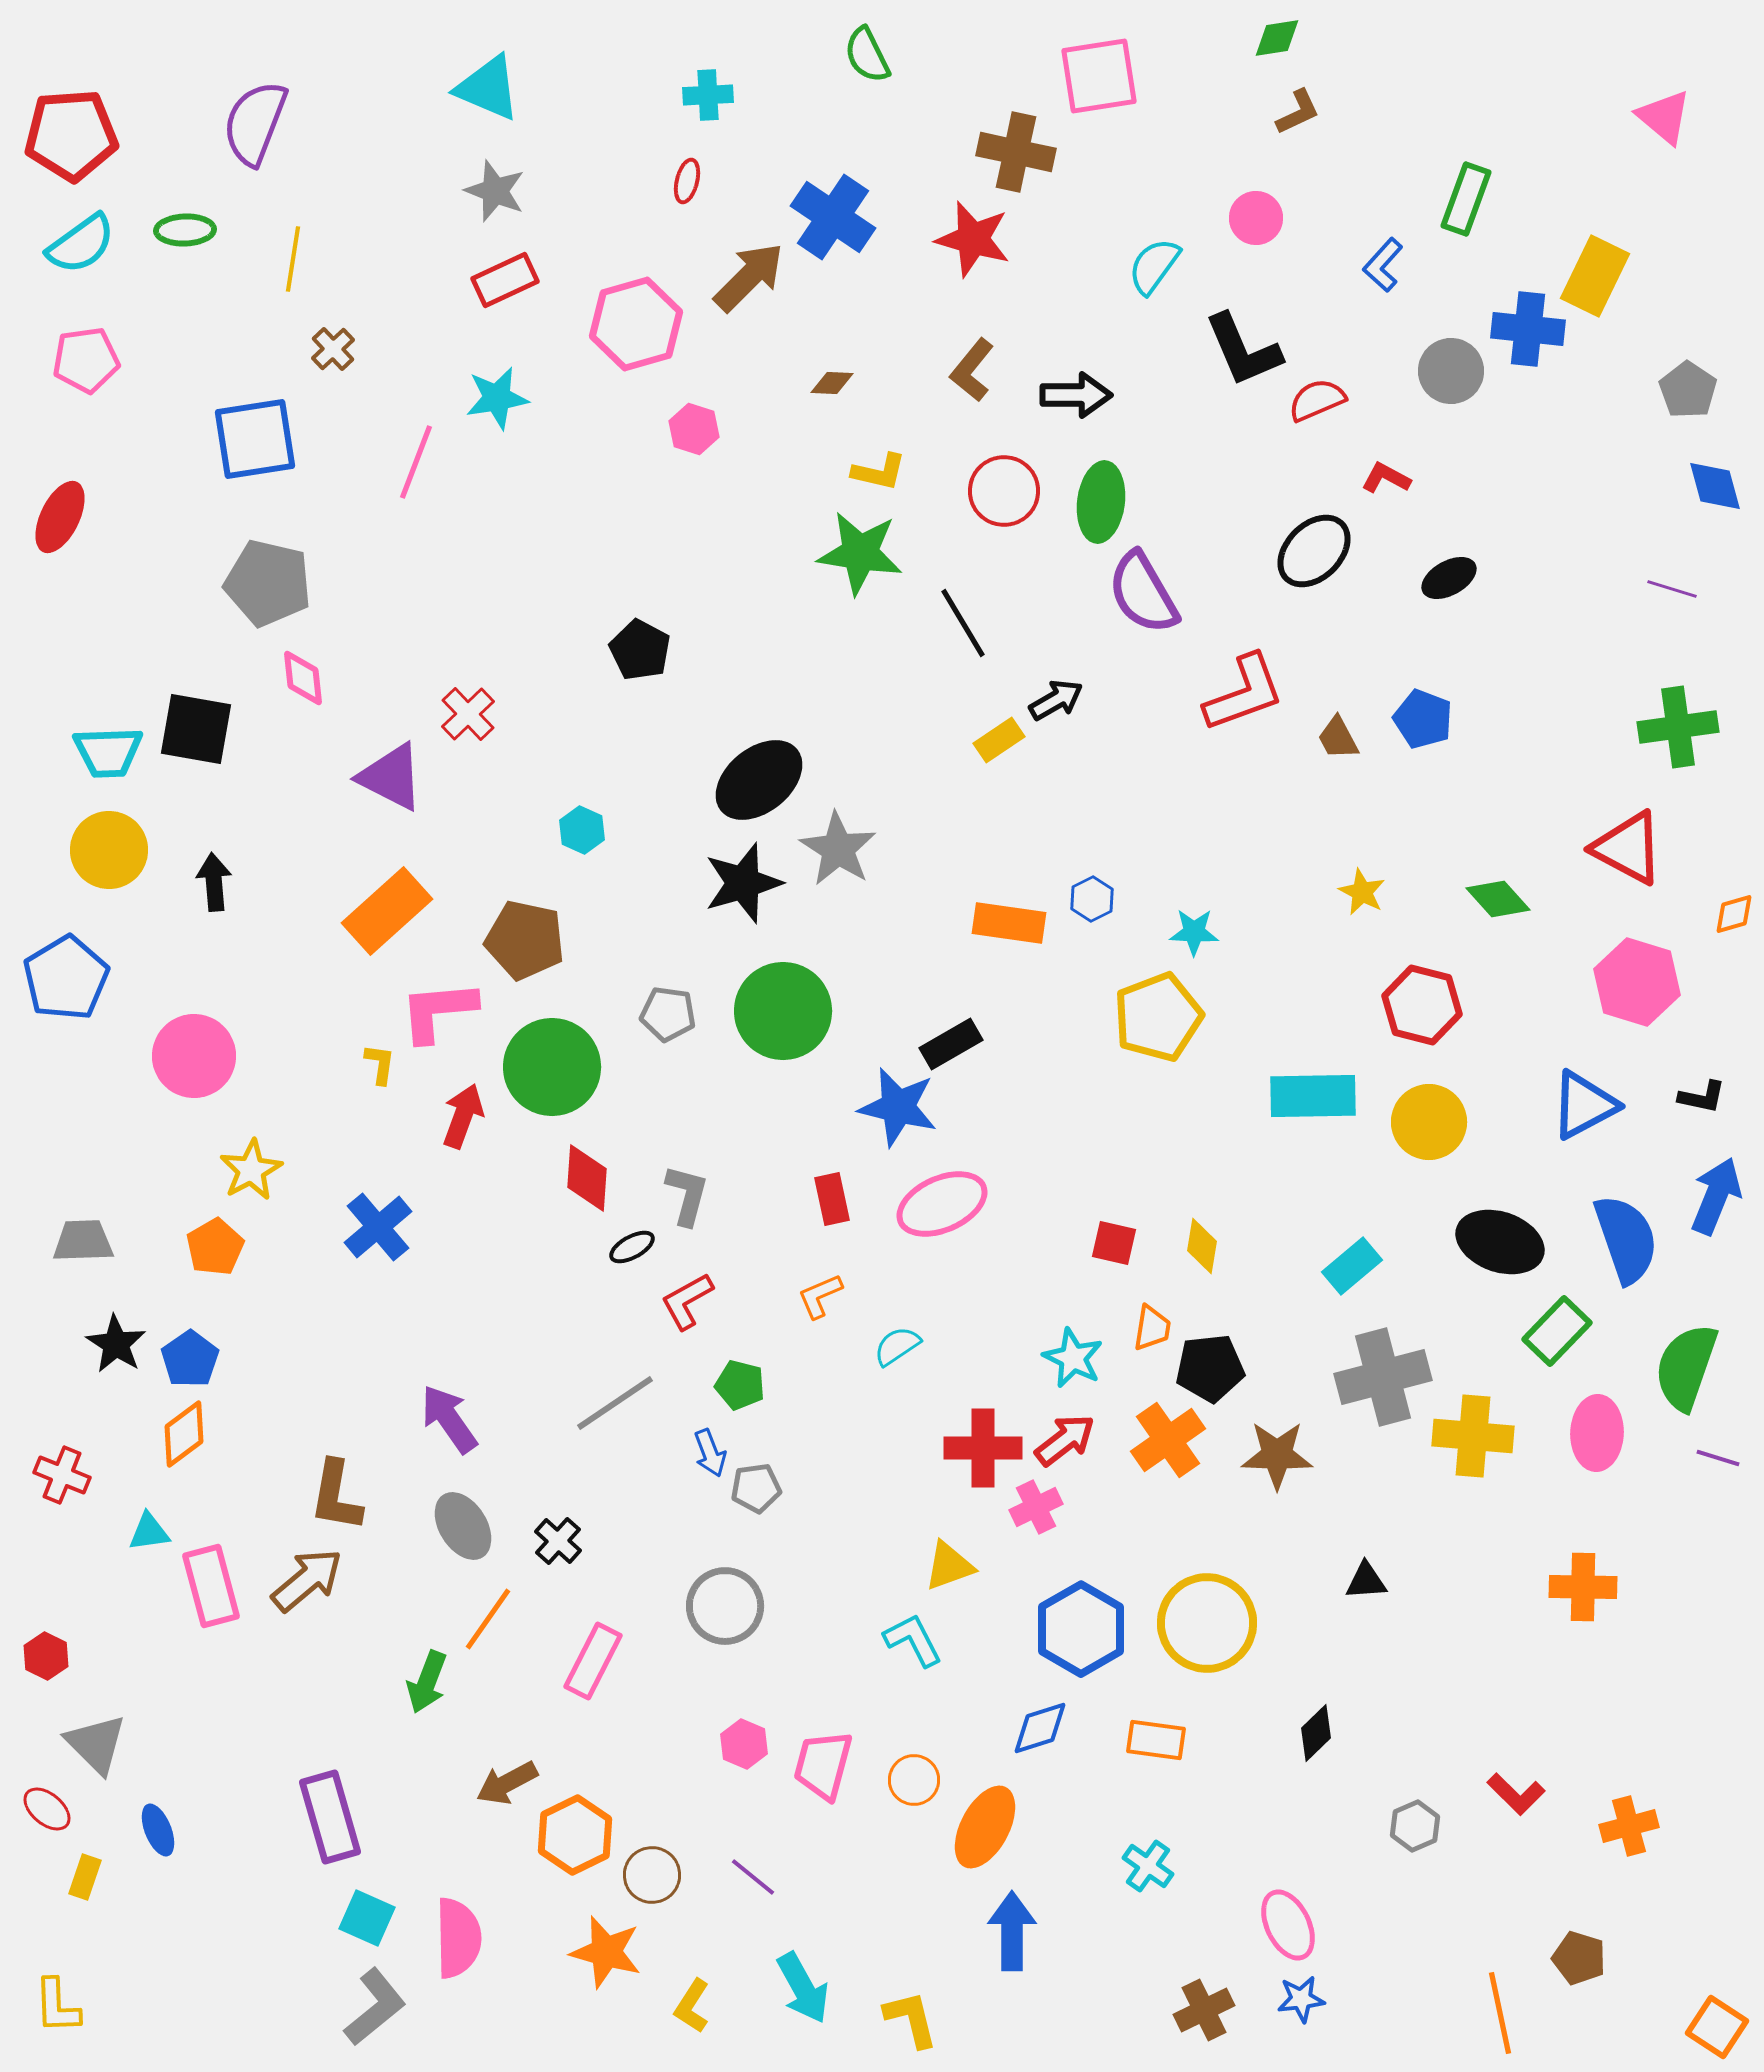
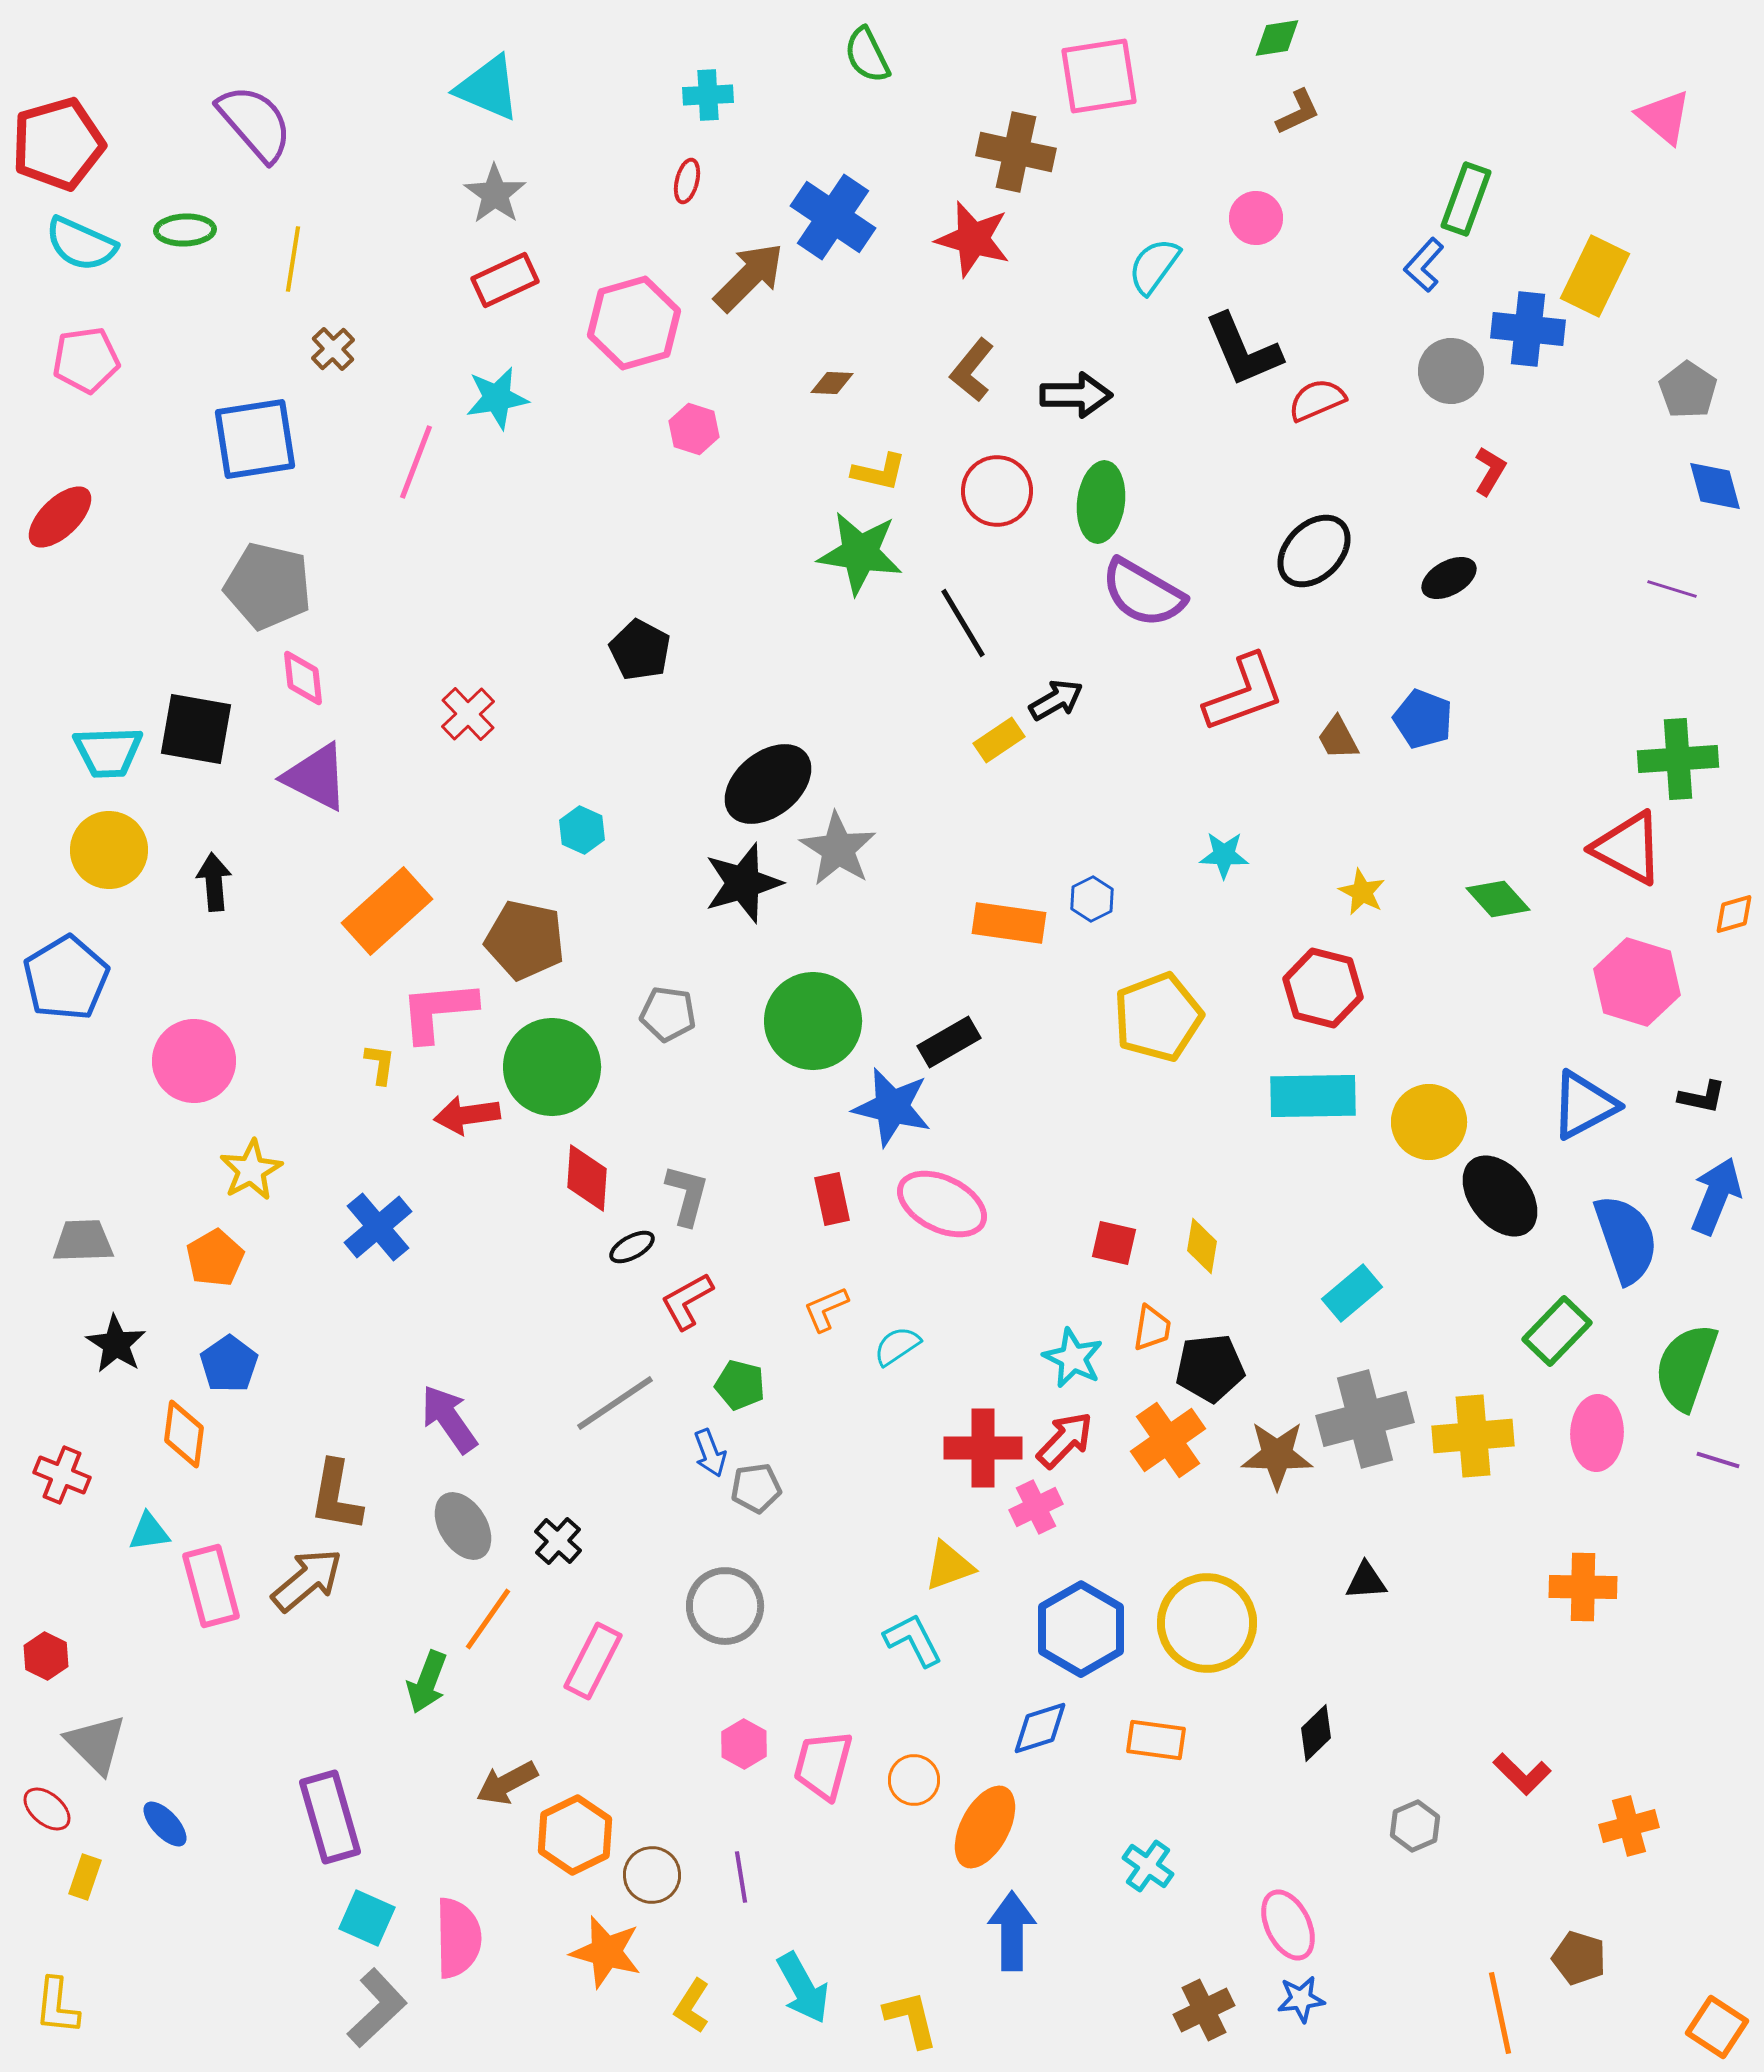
purple semicircle at (255, 123): rotated 118 degrees clockwise
red pentagon at (71, 135): moved 13 px left, 9 px down; rotated 12 degrees counterclockwise
gray star at (495, 191): moved 3 px down; rotated 14 degrees clockwise
cyan semicircle at (81, 244): rotated 60 degrees clockwise
blue L-shape at (1383, 265): moved 41 px right
pink hexagon at (636, 324): moved 2 px left, 1 px up
red L-shape at (1386, 478): moved 104 px right, 7 px up; rotated 93 degrees clockwise
red circle at (1004, 491): moved 7 px left
red ellipse at (60, 517): rotated 20 degrees clockwise
gray pentagon at (268, 583): moved 3 px down
purple semicircle at (1143, 593): rotated 30 degrees counterclockwise
green cross at (1678, 727): moved 32 px down; rotated 4 degrees clockwise
purple triangle at (391, 777): moved 75 px left
black ellipse at (759, 780): moved 9 px right, 4 px down
cyan star at (1194, 932): moved 30 px right, 77 px up
red hexagon at (1422, 1005): moved 99 px left, 17 px up
green circle at (783, 1011): moved 30 px right, 10 px down
black rectangle at (951, 1044): moved 2 px left, 2 px up
pink circle at (194, 1056): moved 5 px down
blue star at (898, 1107): moved 6 px left
red arrow at (463, 1116): moved 4 px right, 1 px up; rotated 118 degrees counterclockwise
pink ellipse at (942, 1204): rotated 50 degrees clockwise
black ellipse at (1500, 1242): moved 46 px up; rotated 32 degrees clockwise
orange pentagon at (215, 1247): moved 11 px down
cyan rectangle at (1352, 1266): moved 27 px down
orange L-shape at (820, 1296): moved 6 px right, 13 px down
blue pentagon at (190, 1359): moved 39 px right, 5 px down
gray cross at (1383, 1377): moved 18 px left, 42 px down
orange diamond at (184, 1434): rotated 46 degrees counterclockwise
yellow cross at (1473, 1436): rotated 10 degrees counterclockwise
red arrow at (1065, 1440): rotated 8 degrees counterclockwise
purple line at (1718, 1458): moved 2 px down
pink hexagon at (744, 1744): rotated 6 degrees clockwise
red L-shape at (1516, 1794): moved 6 px right, 20 px up
blue ellipse at (158, 1830): moved 7 px right, 6 px up; rotated 21 degrees counterclockwise
purple line at (753, 1877): moved 12 px left; rotated 42 degrees clockwise
yellow L-shape at (57, 2006): rotated 8 degrees clockwise
gray L-shape at (375, 2007): moved 2 px right, 1 px down; rotated 4 degrees counterclockwise
